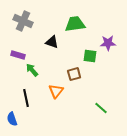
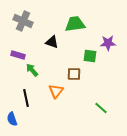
brown square: rotated 16 degrees clockwise
